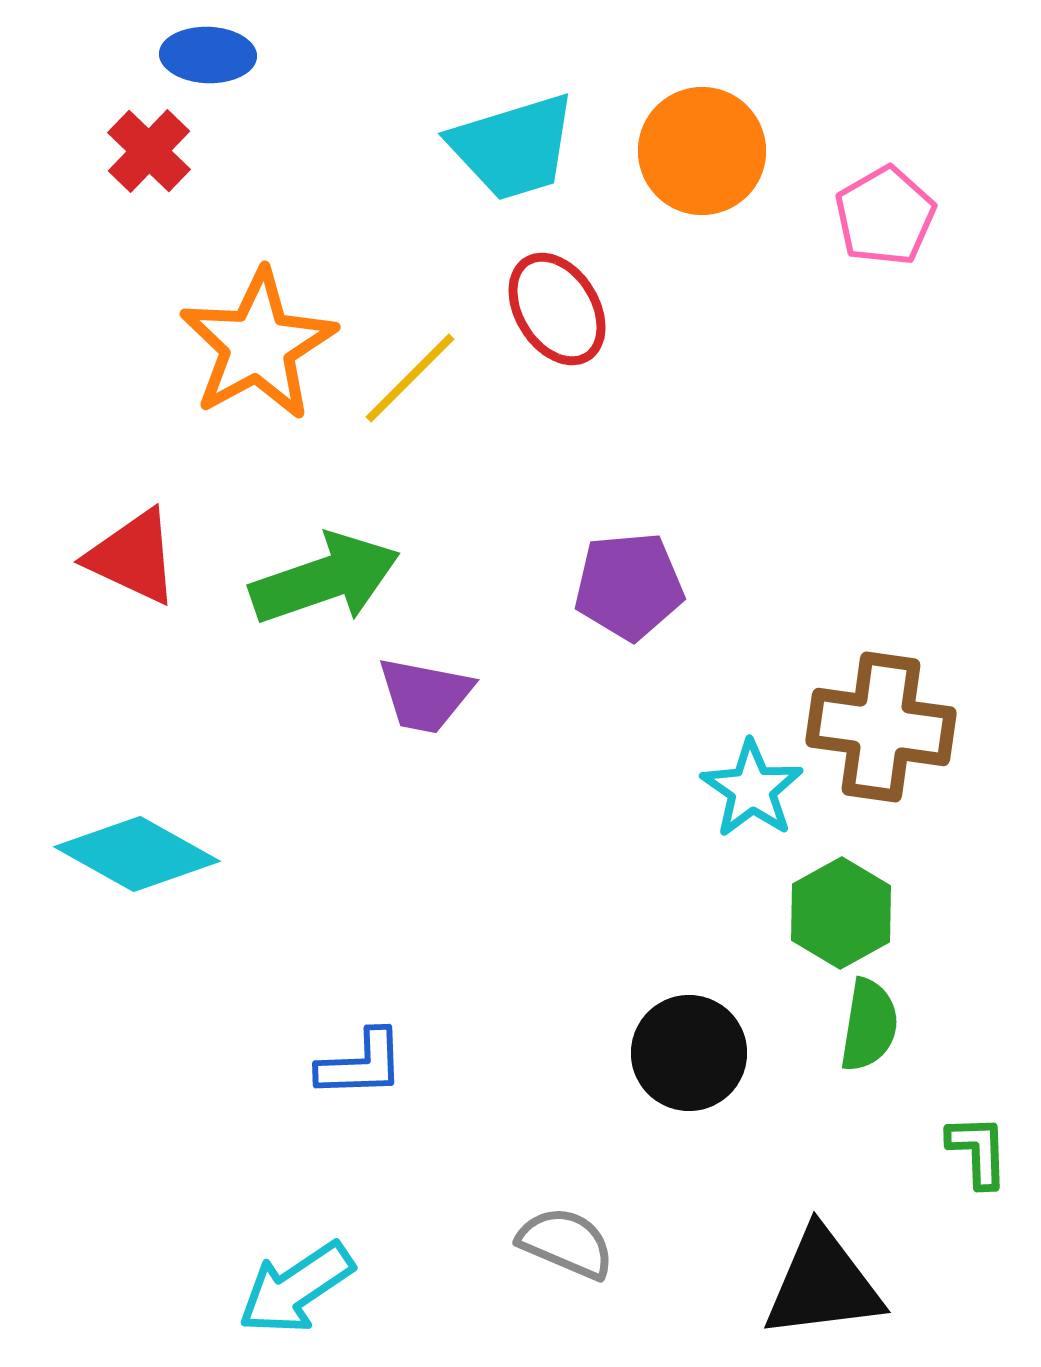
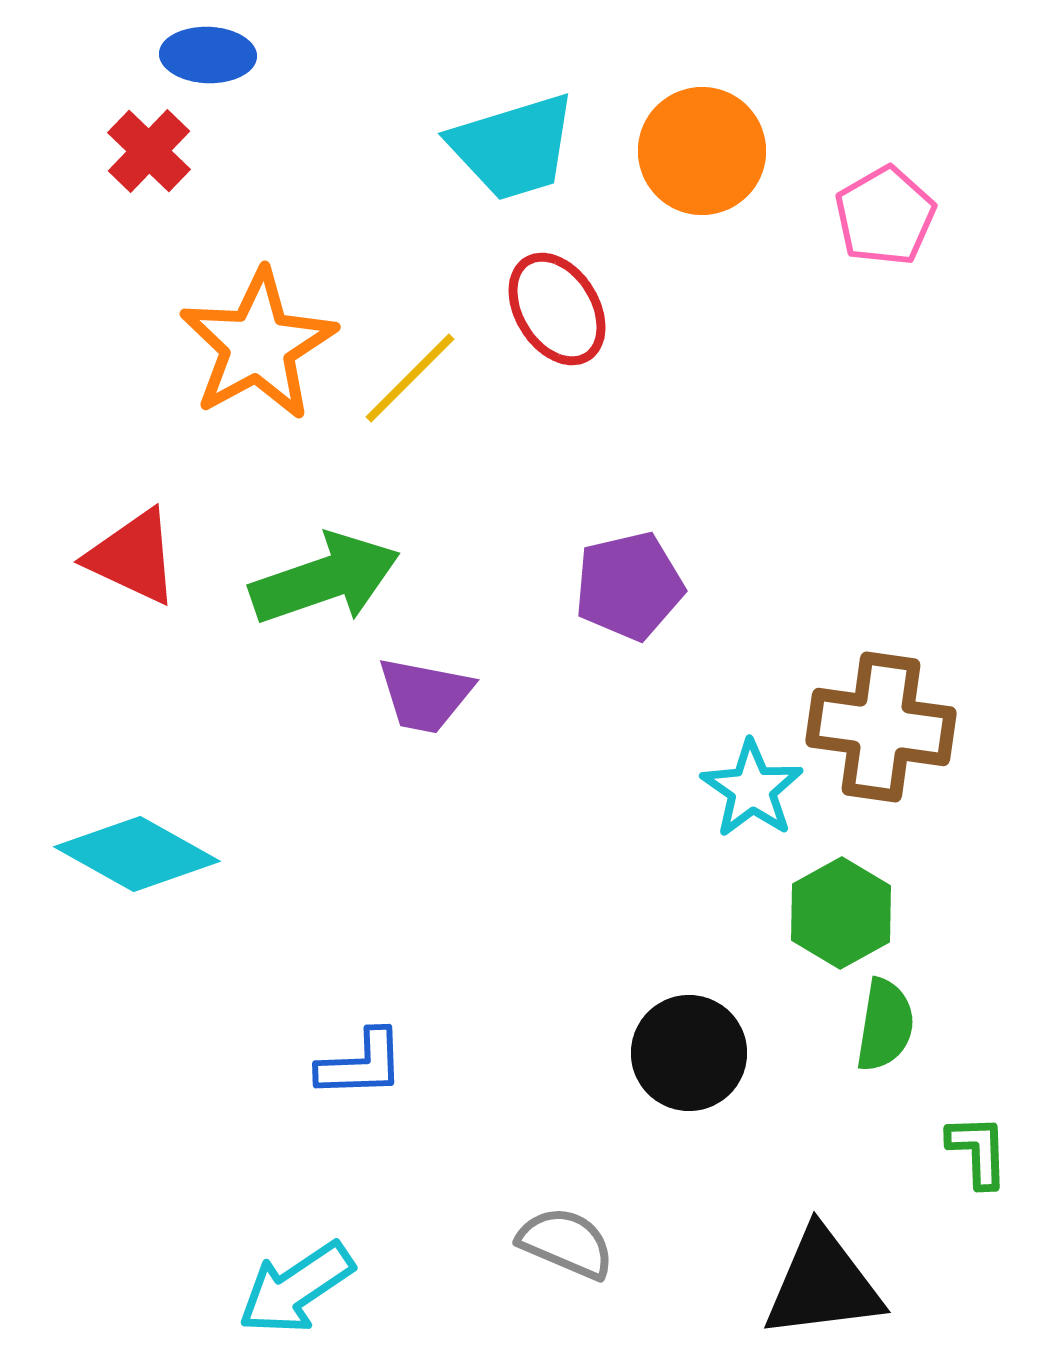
purple pentagon: rotated 8 degrees counterclockwise
green semicircle: moved 16 px right
